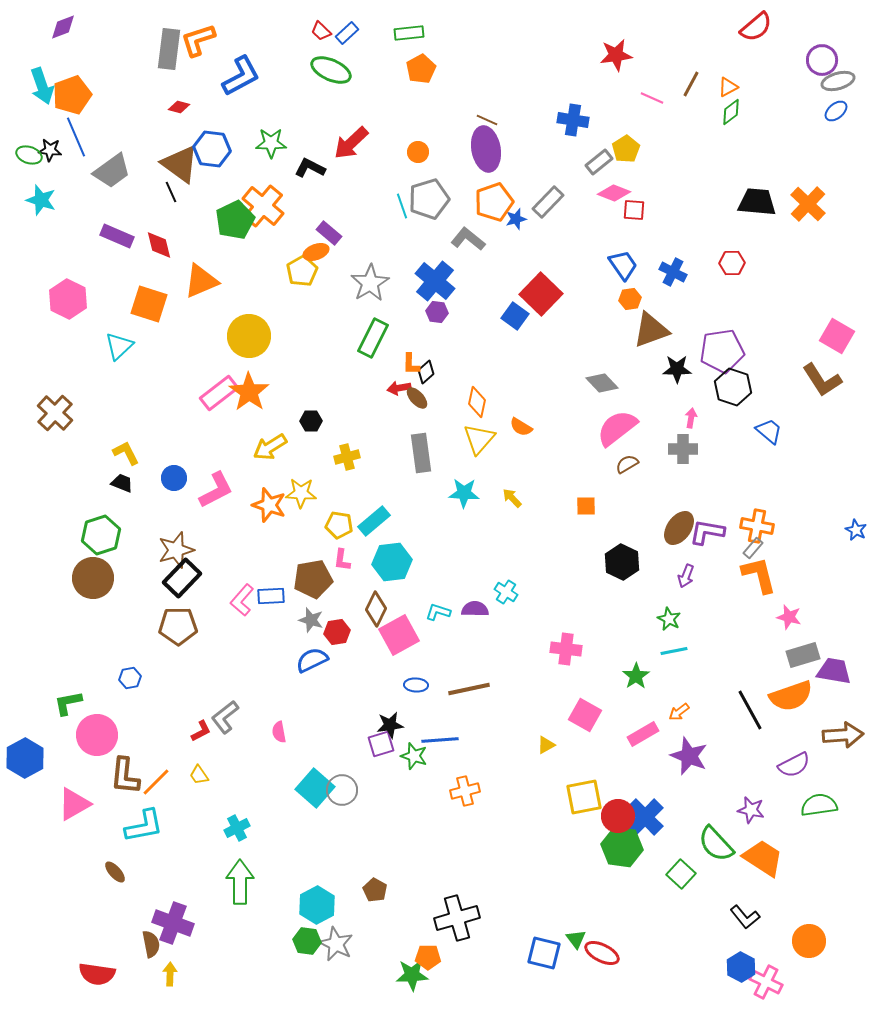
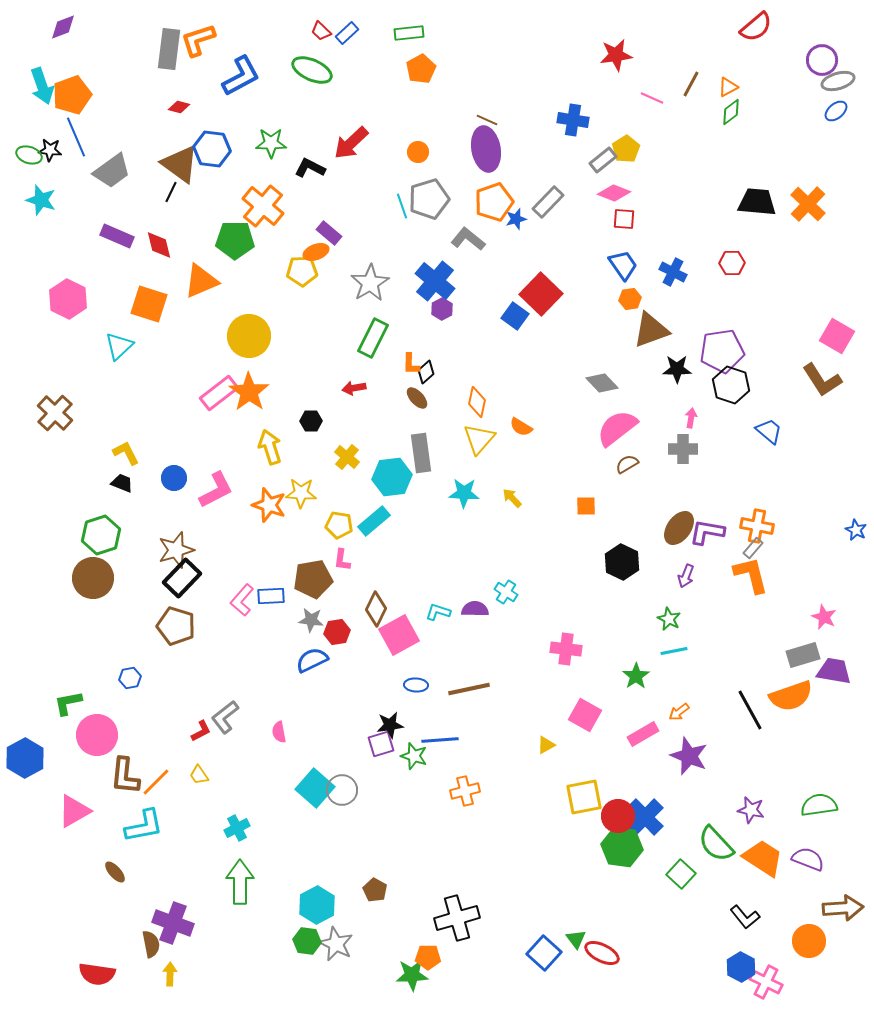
green ellipse at (331, 70): moved 19 px left
gray rectangle at (599, 162): moved 4 px right, 2 px up
black line at (171, 192): rotated 50 degrees clockwise
red square at (634, 210): moved 10 px left, 9 px down
green pentagon at (235, 220): moved 20 px down; rotated 27 degrees clockwise
yellow pentagon at (302, 271): rotated 28 degrees clockwise
purple hexagon at (437, 312): moved 5 px right, 3 px up; rotated 25 degrees clockwise
black hexagon at (733, 387): moved 2 px left, 2 px up
red arrow at (399, 388): moved 45 px left
yellow arrow at (270, 447): rotated 104 degrees clockwise
yellow cross at (347, 457): rotated 35 degrees counterclockwise
cyan hexagon at (392, 562): moved 85 px up
orange L-shape at (759, 575): moved 8 px left
pink star at (789, 617): moved 35 px right; rotated 10 degrees clockwise
gray star at (311, 620): rotated 10 degrees counterclockwise
brown pentagon at (178, 626): moved 2 px left; rotated 18 degrees clockwise
brown arrow at (843, 735): moved 173 px down
purple semicircle at (794, 765): moved 14 px right, 94 px down; rotated 132 degrees counterclockwise
pink triangle at (74, 804): moved 7 px down
blue square at (544, 953): rotated 28 degrees clockwise
